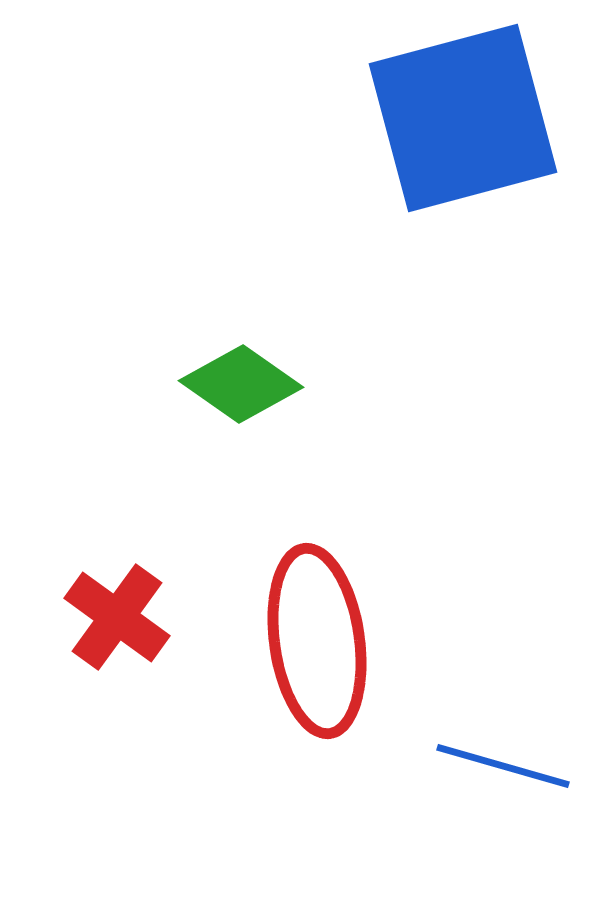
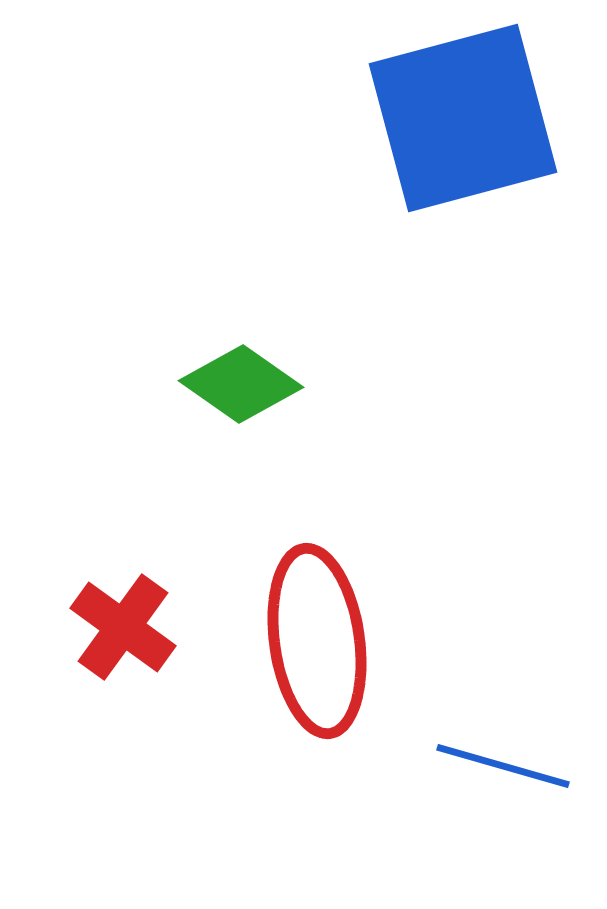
red cross: moved 6 px right, 10 px down
